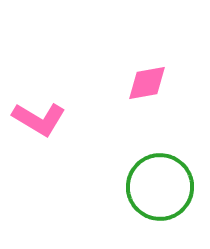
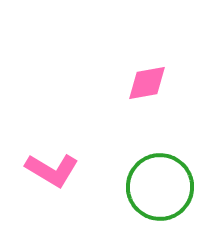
pink L-shape: moved 13 px right, 51 px down
